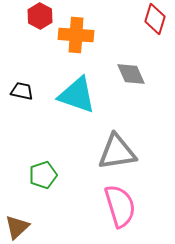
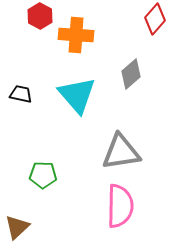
red diamond: rotated 24 degrees clockwise
gray diamond: rotated 72 degrees clockwise
black trapezoid: moved 1 px left, 3 px down
cyan triangle: rotated 30 degrees clockwise
gray triangle: moved 4 px right
green pentagon: rotated 20 degrees clockwise
pink semicircle: rotated 18 degrees clockwise
